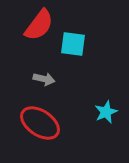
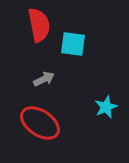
red semicircle: rotated 48 degrees counterclockwise
gray arrow: rotated 40 degrees counterclockwise
cyan star: moved 5 px up
